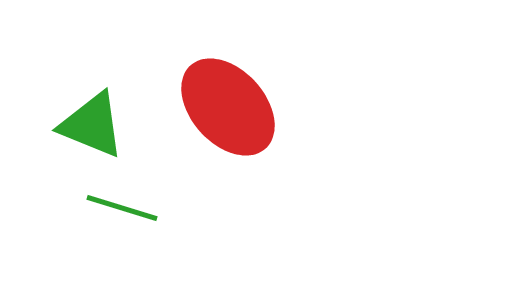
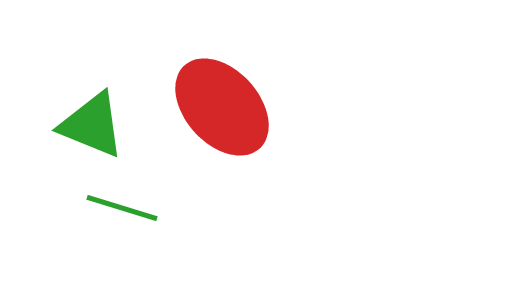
red ellipse: moved 6 px left
